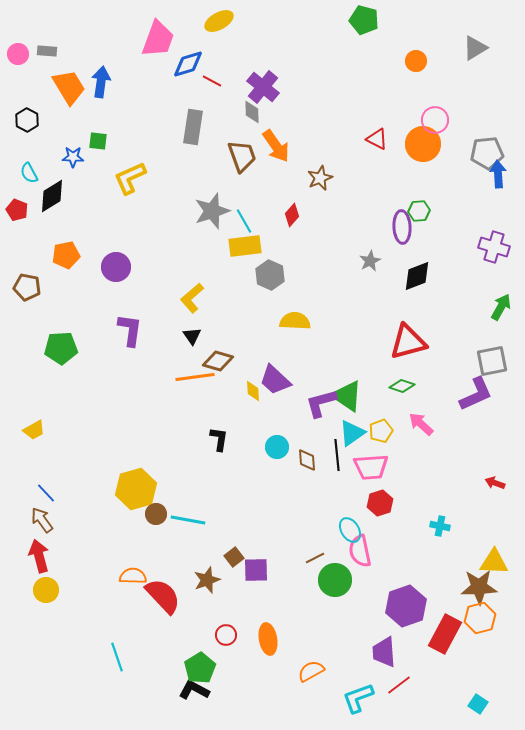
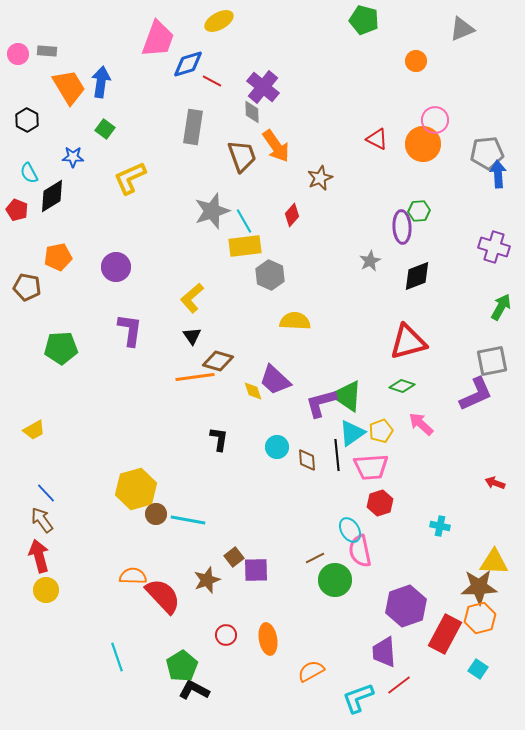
gray triangle at (475, 48): moved 13 px left, 19 px up; rotated 8 degrees clockwise
green square at (98, 141): moved 7 px right, 12 px up; rotated 30 degrees clockwise
orange pentagon at (66, 255): moved 8 px left, 2 px down
yellow diamond at (253, 391): rotated 15 degrees counterclockwise
green pentagon at (200, 668): moved 18 px left, 2 px up
cyan square at (478, 704): moved 35 px up
